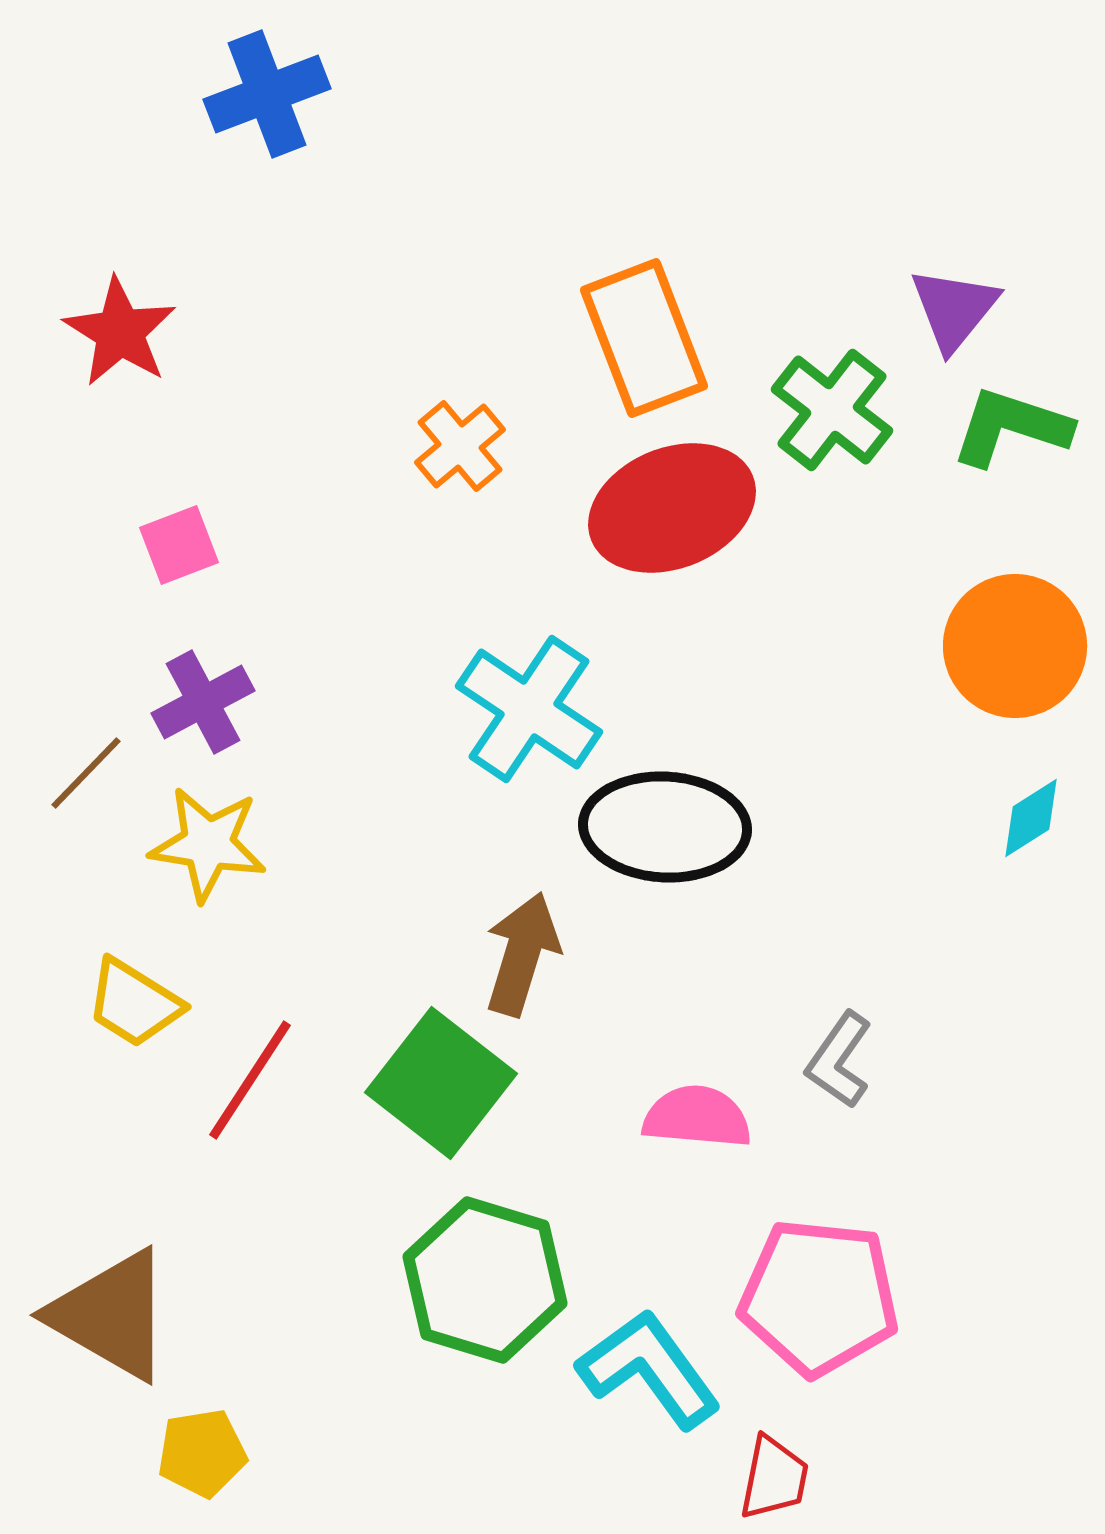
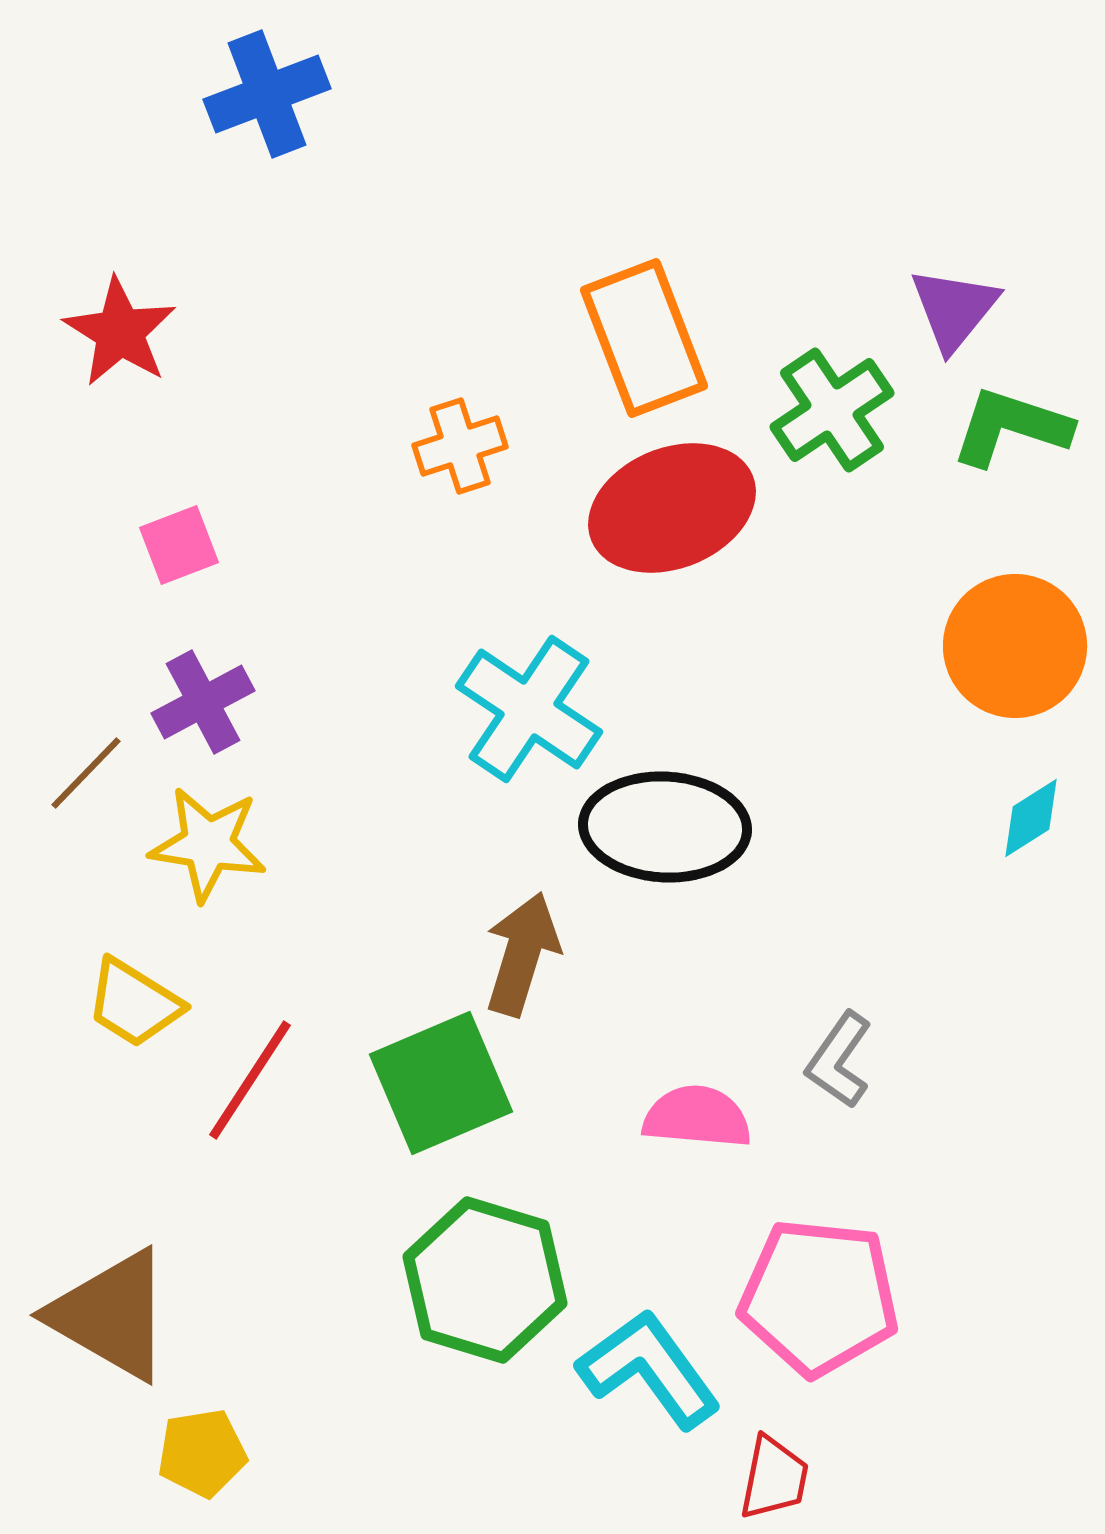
green cross: rotated 18 degrees clockwise
orange cross: rotated 22 degrees clockwise
green square: rotated 29 degrees clockwise
